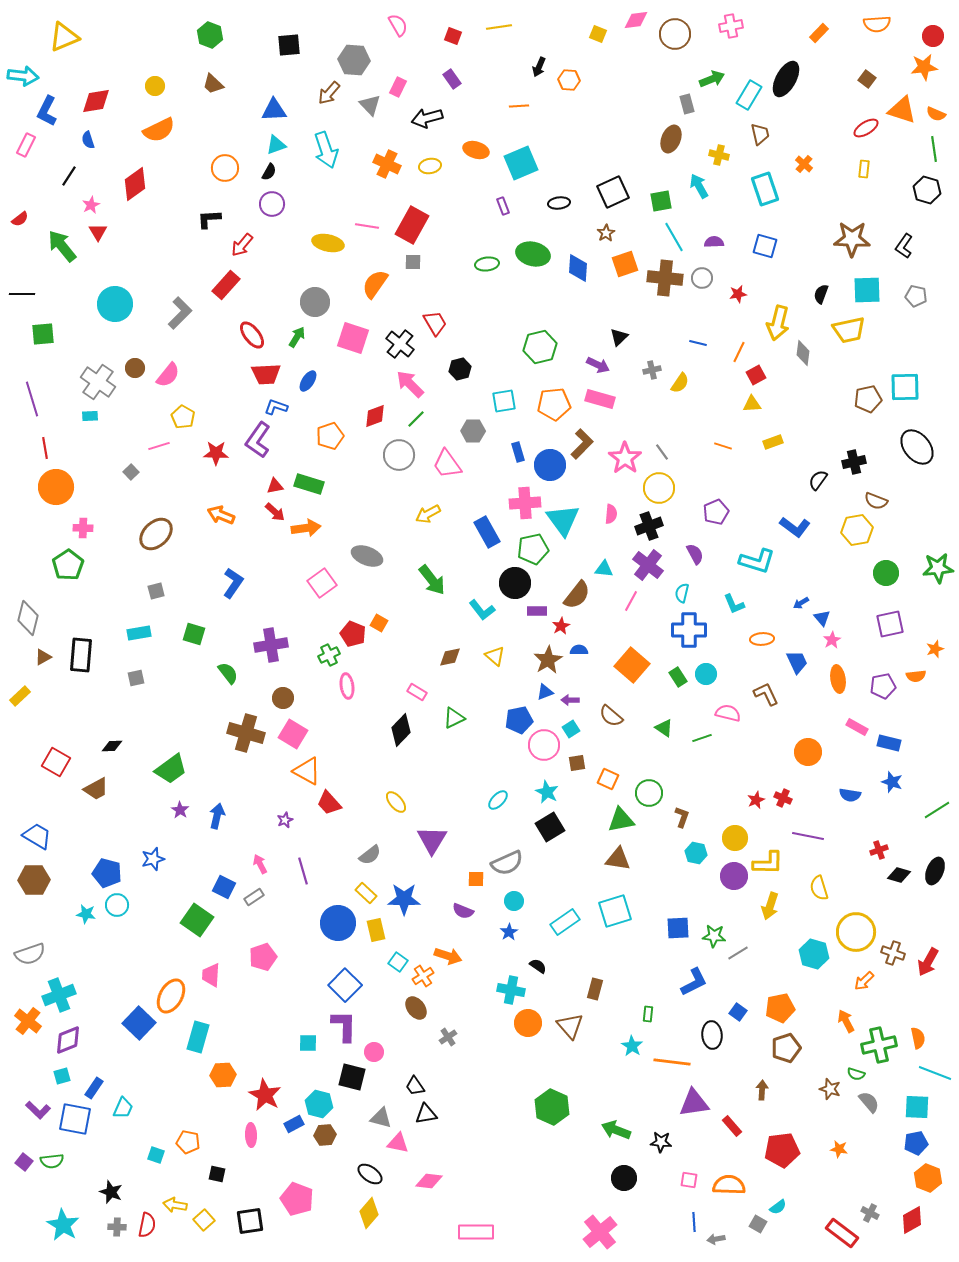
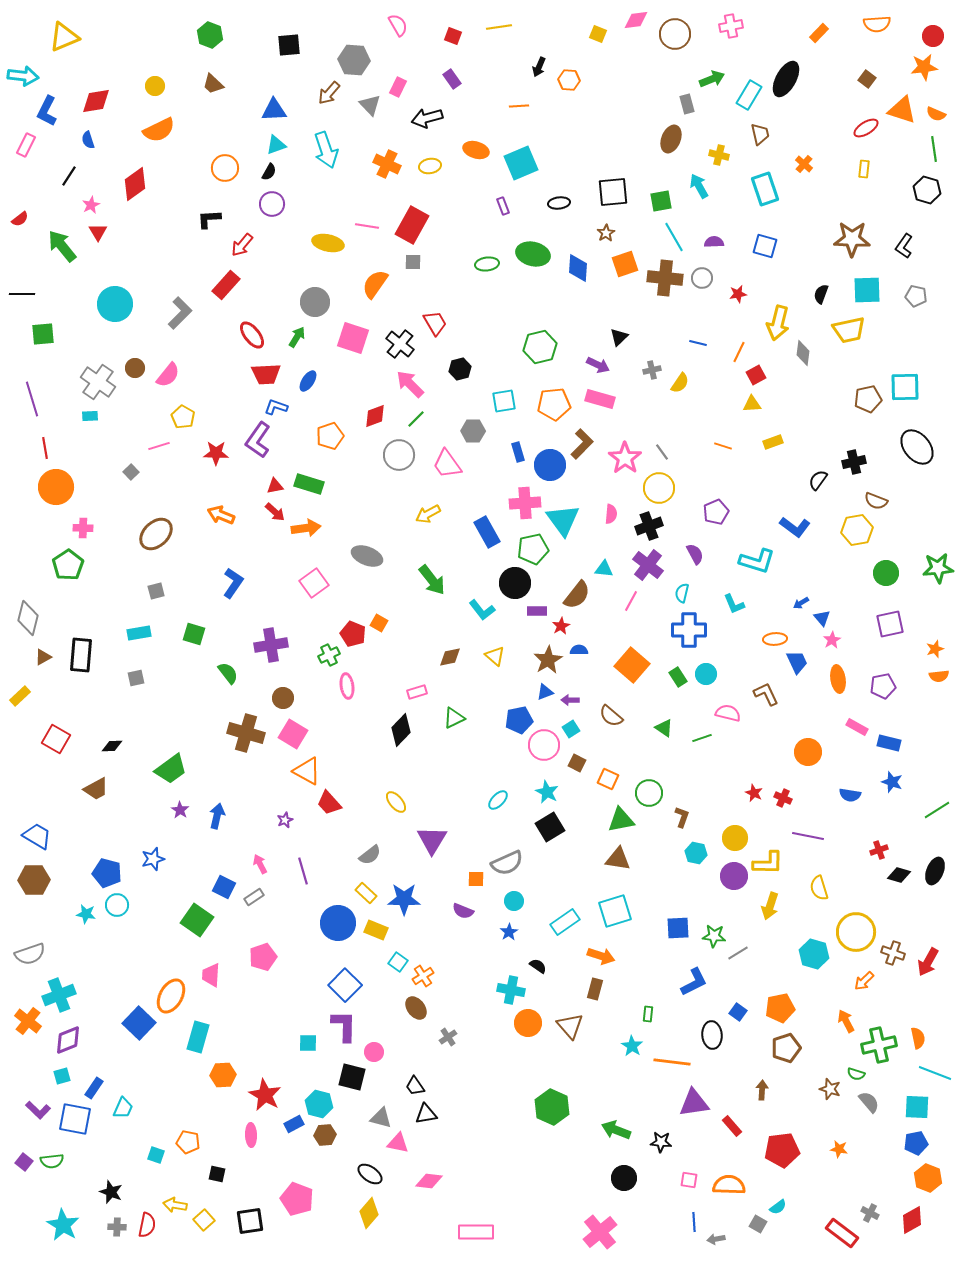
black square at (613, 192): rotated 20 degrees clockwise
pink square at (322, 583): moved 8 px left
orange ellipse at (762, 639): moved 13 px right
orange semicircle at (916, 676): moved 23 px right
pink rectangle at (417, 692): rotated 48 degrees counterclockwise
red square at (56, 762): moved 23 px up
brown square at (577, 763): rotated 36 degrees clockwise
red star at (756, 800): moved 2 px left, 7 px up; rotated 24 degrees counterclockwise
yellow rectangle at (376, 930): rotated 55 degrees counterclockwise
orange arrow at (448, 956): moved 153 px right
